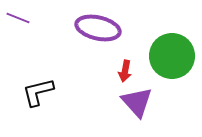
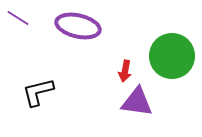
purple line: rotated 10 degrees clockwise
purple ellipse: moved 20 px left, 2 px up
purple triangle: rotated 40 degrees counterclockwise
